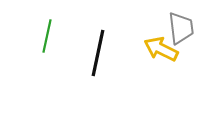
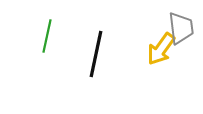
yellow arrow: rotated 80 degrees counterclockwise
black line: moved 2 px left, 1 px down
